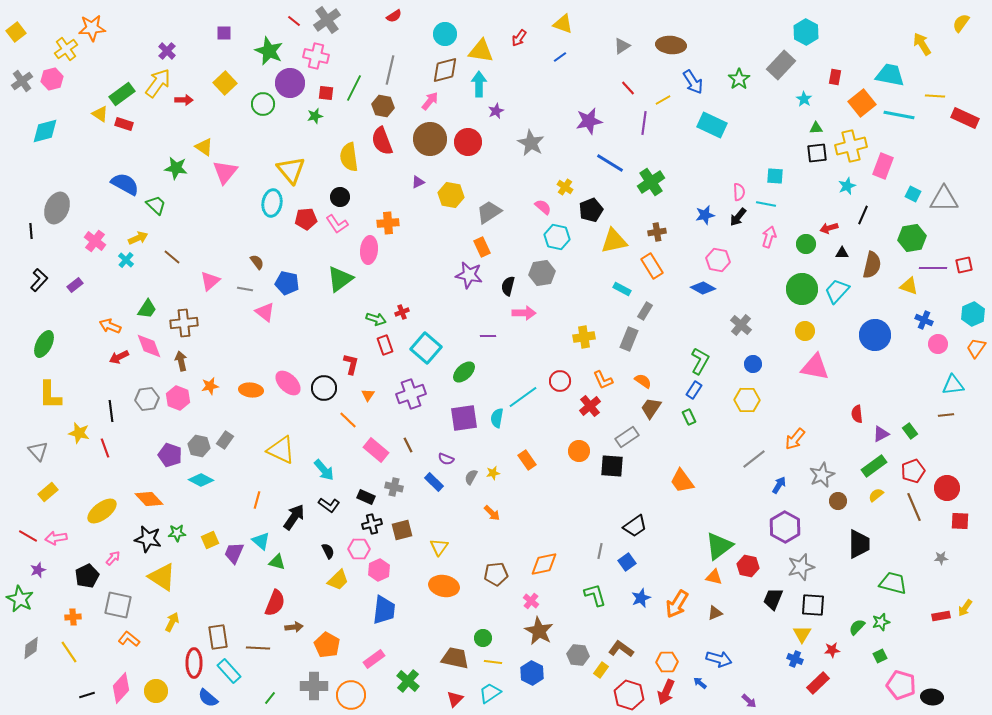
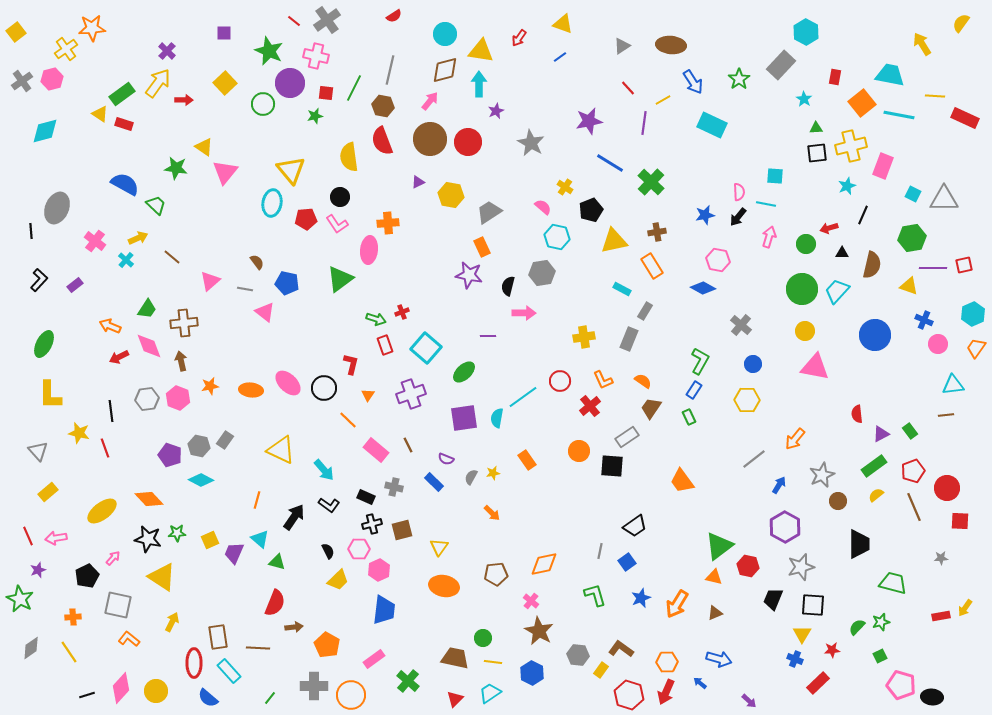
green cross at (651, 182): rotated 12 degrees counterclockwise
red line at (28, 536): rotated 36 degrees clockwise
cyan triangle at (261, 541): moved 1 px left, 2 px up
